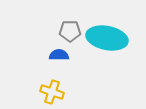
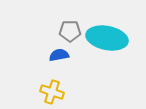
blue semicircle: rotated 12 degrees counterclockwise
